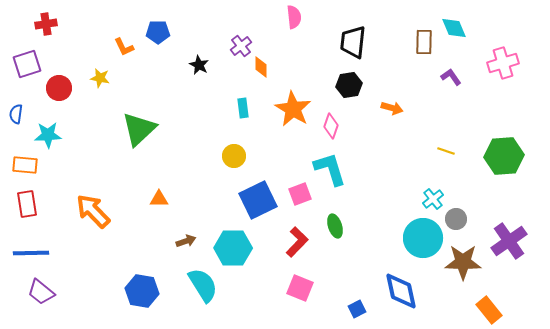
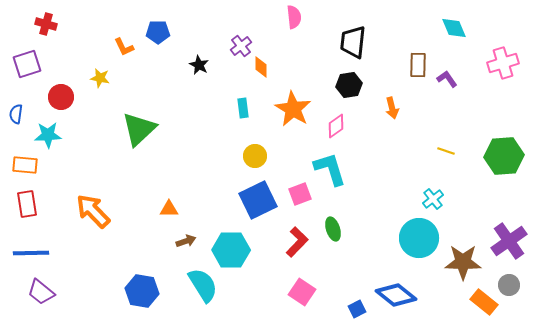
red cross at (46, 24): rotated 25 degrees clockwise
brown rectangle at (424, 42): moved 6 px left, 23 px down
purple L-shape at (451, 77): moved 4 px left, 2 px down
red circle at (59, 88): moved 2 px right, 9 px down
orange arrow at (392, 108): rotated 60 degrees clockwise
pink diamond at (331, 126): moved 5 px right; rotated 35 degrees clockwise
yellow circle at (234, 156): moved 21 px right
orange triangle at (159, 199): moved 10 px right, 10 px down
gray circle at (456, 219): moved 53 px right, 66 px down
green ellipse at (335, 226): moved 2 px left, 3 px down
cyan circle at (423, 238): moved 4 px left
cyan hexagon at (233, 248): moved 2 px left, 2 px down
pink square at (300, 288): moved 2 px right, 4 px down; rotated 12 degrees clockwise
blue diamond at (401, 291): moved 5 px left, 4 px down; rotated 39 degrees counterclockwise
orange rectangle at (489, 310): moved 5 px left, 8 px up; rotated 12 degrees counterclockwise
